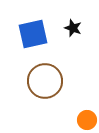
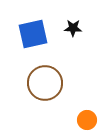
black star: rotated 18 degrees counterclockwise
brown circle: moved 2 px down
